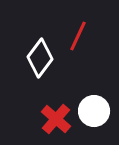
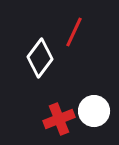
red line: moved 4 px left, 4 px up
red cross: moved 3 px right; rotated 28 degrees clockwise
